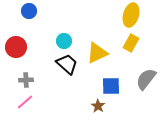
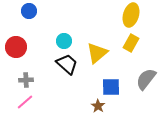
yellow triangle: rotated 15 degrees counterclockwise
blue square: moved 1 px down
